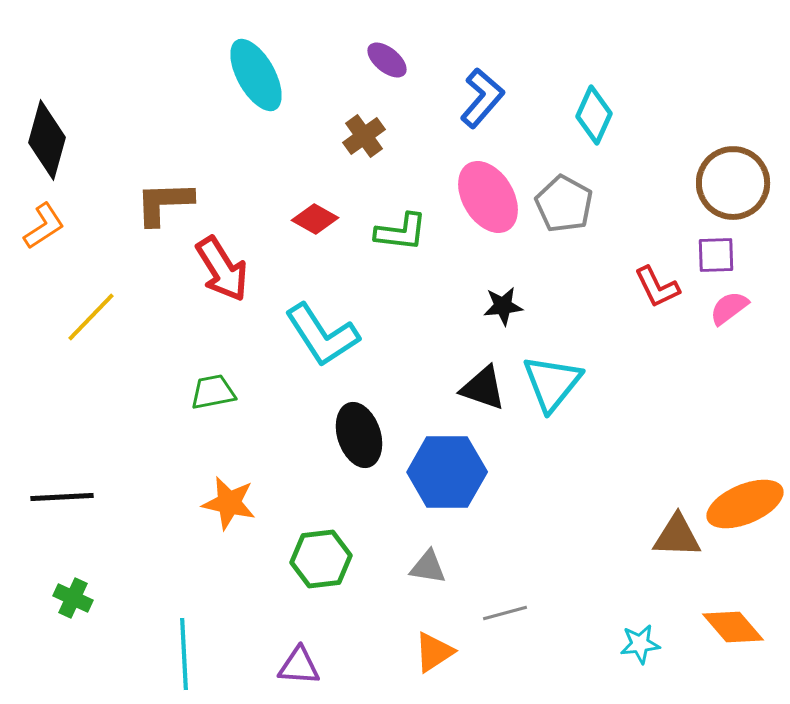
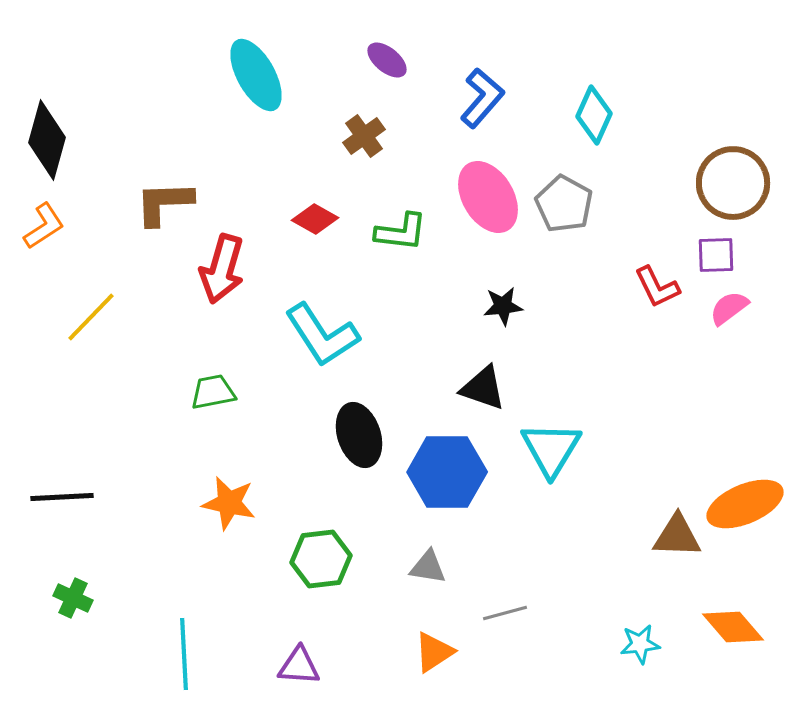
red arrow: rotated 48 degrees clockwise
cyan triangle: moved 1 px left, 66 px down; rotated 8 degrees counterclockwise
